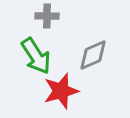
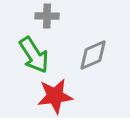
green arrow: moved 2 px left, 1 px up
red star: moved 6 px left, 5 px down; rotated 9 degrees clockwise
